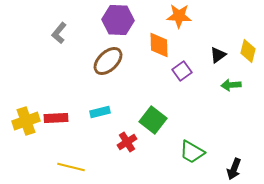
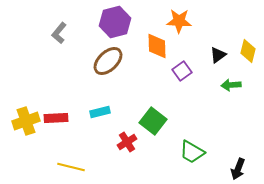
orange star: moved 5 px down
purple hexagon: moved 3 px left, 2 px down; rotated 16 degrees counterclockwise
orange diamond: moved 2 px left, 1 px down
green square: moved 1 px down
black arrow: moved 4 px right
